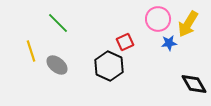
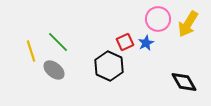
green line: moved 19 px down
blue star: moved 23 px left; rotated 21 degrees counterclockwise
gray ellipse: moved 3 px left, 5 px down
black diamond: moved 10 px left, 2 px up
